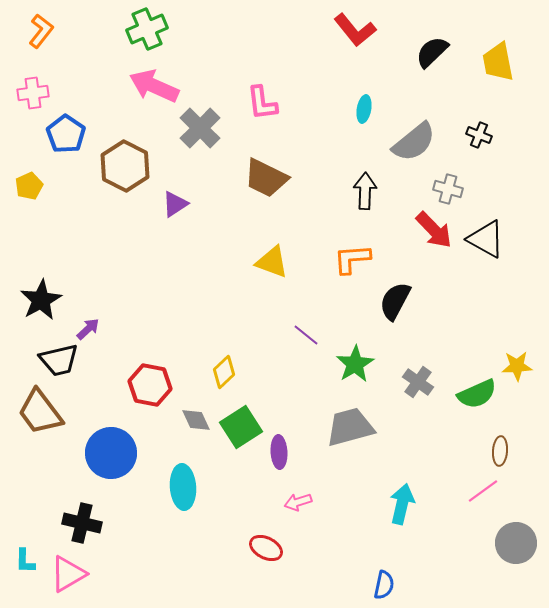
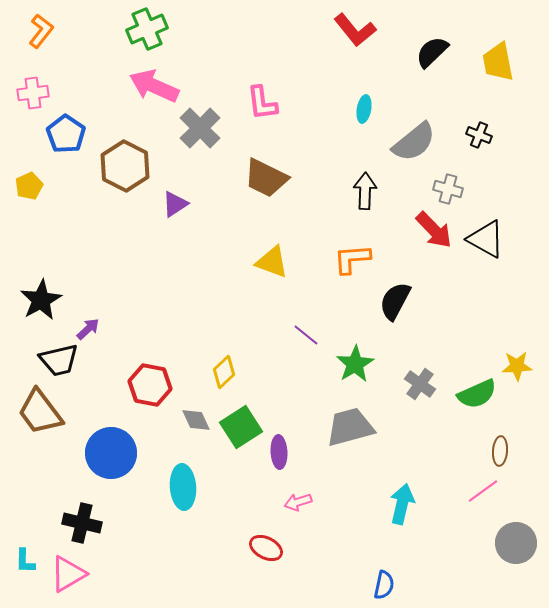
gray cross at (418, 382): moved 2 px right, 2 px down
